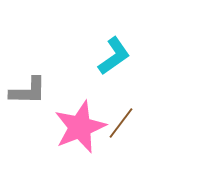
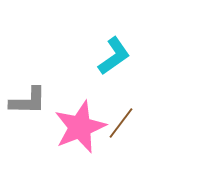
gray L-shape: moved 10 px down
